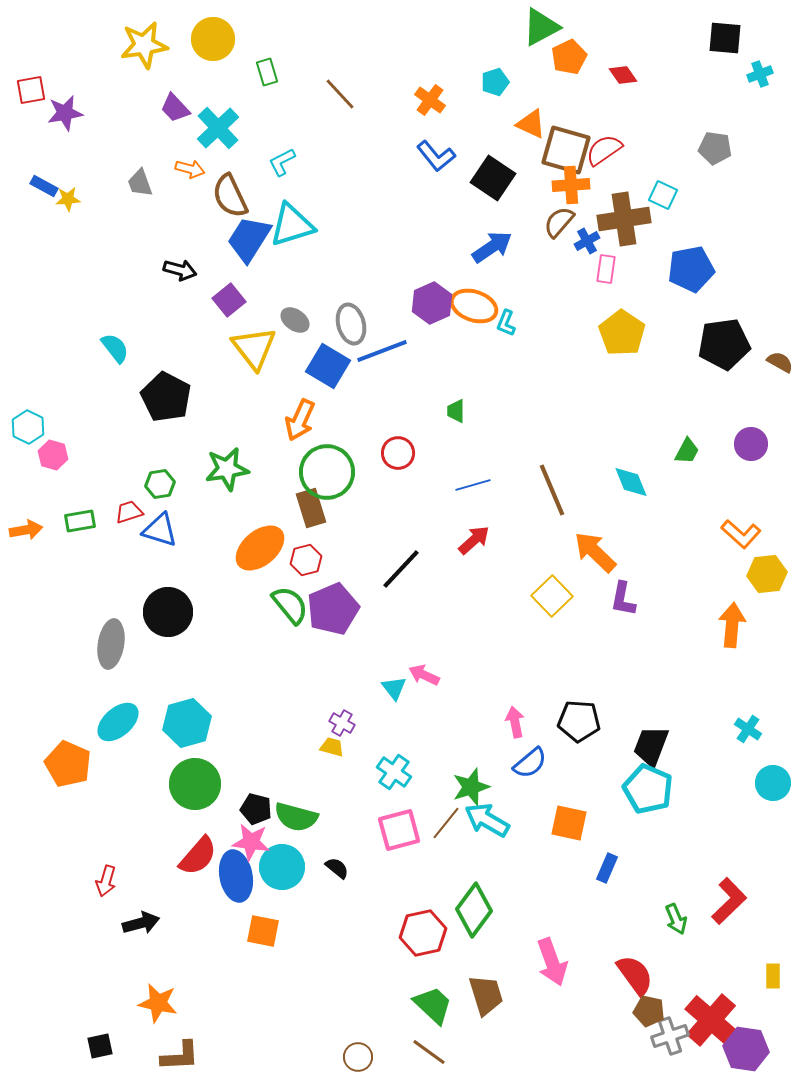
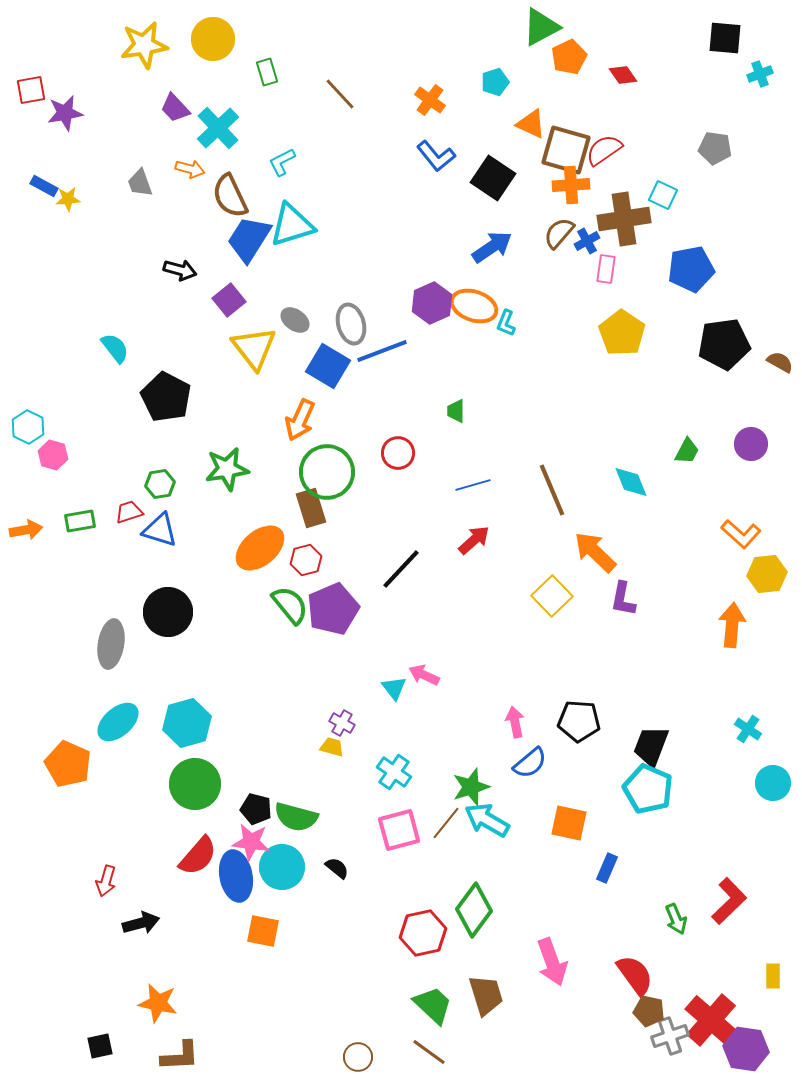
brown semicircle at (559, 222): moved 11 px down
